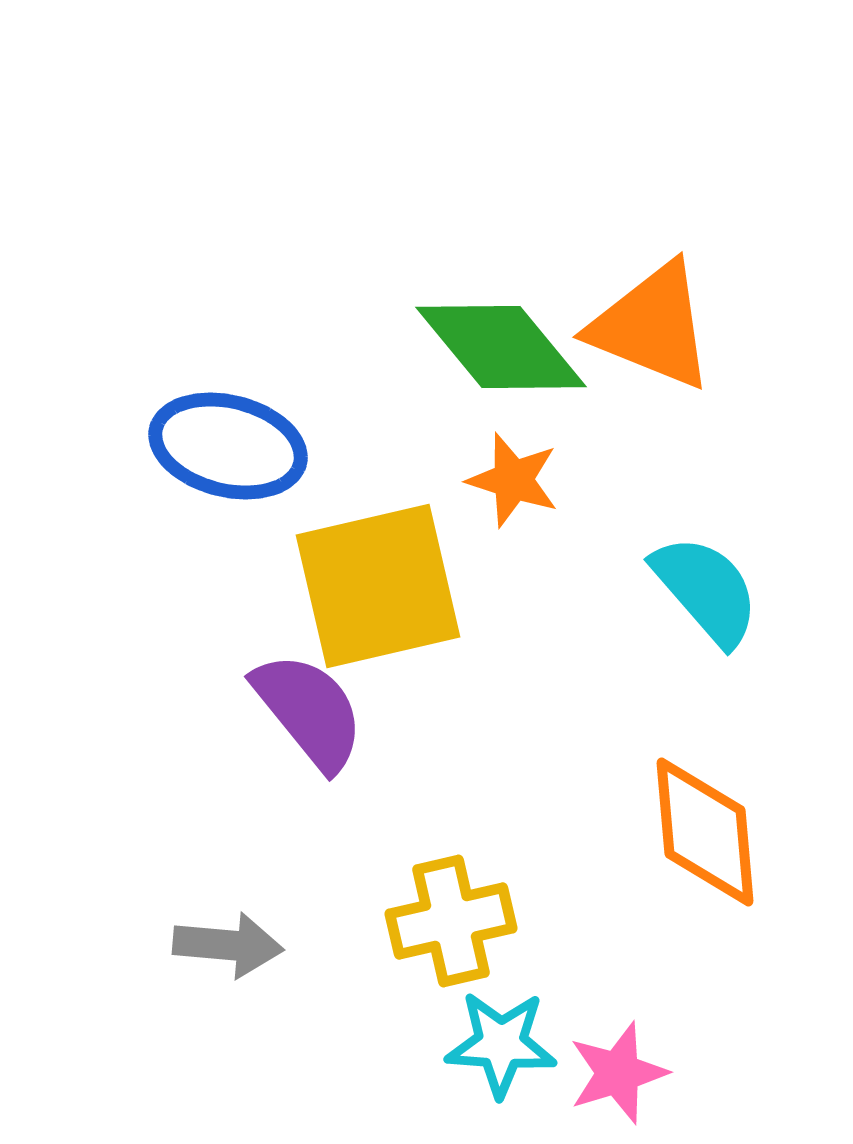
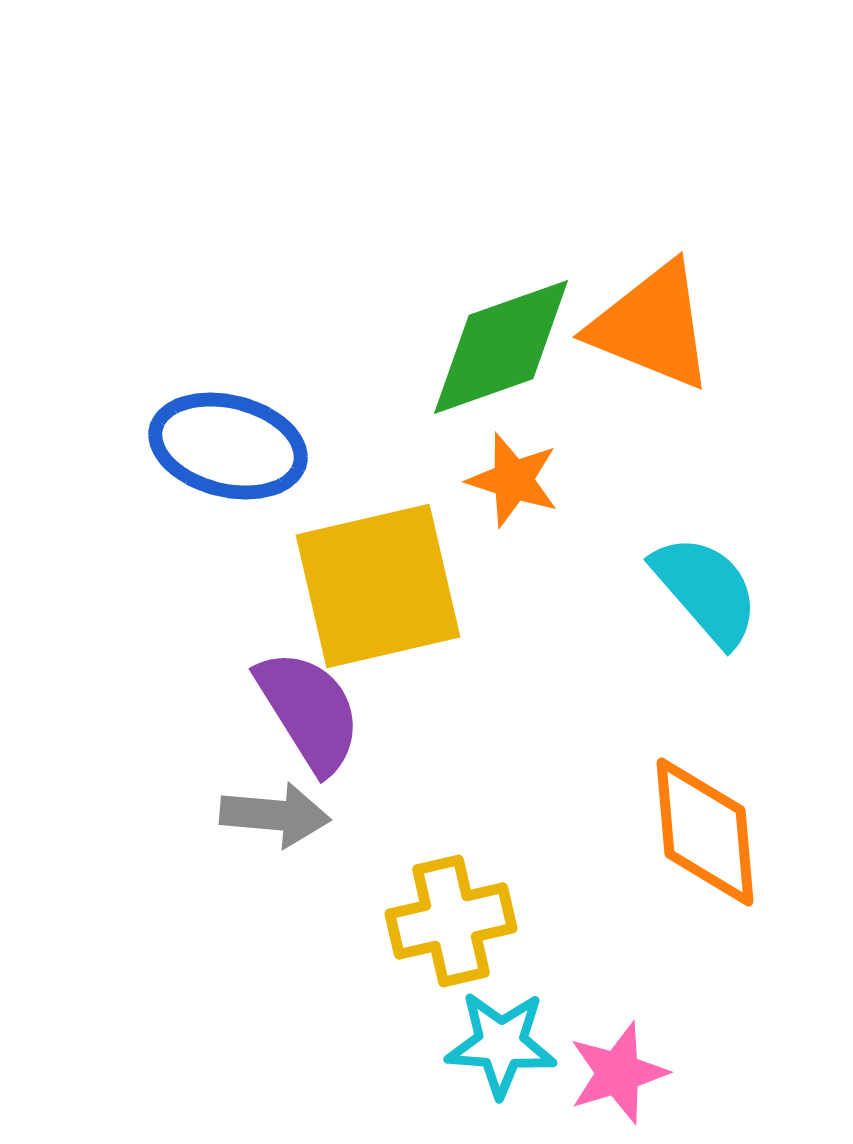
green diamond: rotated 70 degrees counterclockwise
purple semicircle: rotated 7 degrees clockwise
gray arrow: moved 47 px right, 130 px up
